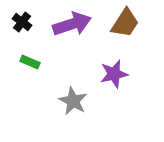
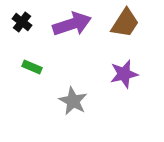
green rectangle: moved 2 px right, 5 px down
purple star: moved 10 px right
